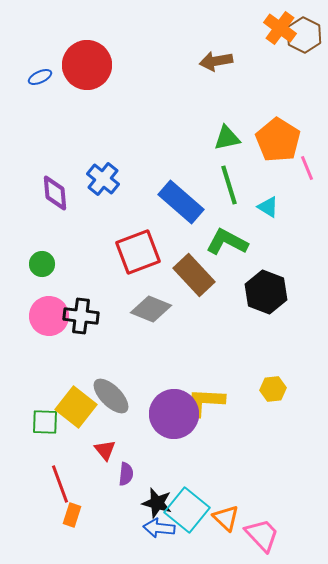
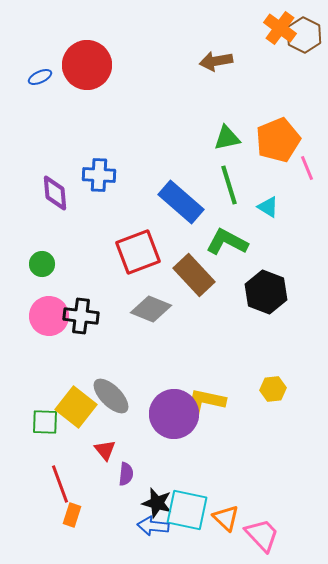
orange pentagon: rotated 18 degrees clockwise
blue cross: moved 4 px left, 4 px up; rotated 36 degrees counterclockwise
yellow L-shape: rotated 9 degrees clockwise
cyan square: rotated 27 degrees counterclockwise
blue arrow: moved 6 px left, 2 px up
